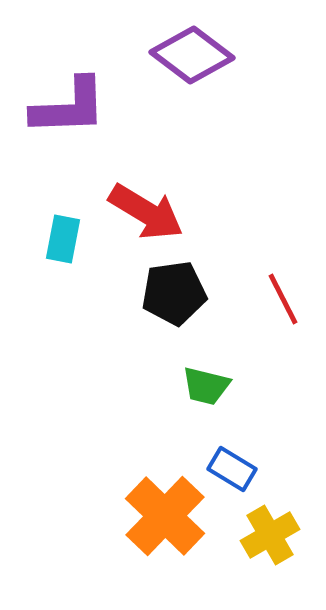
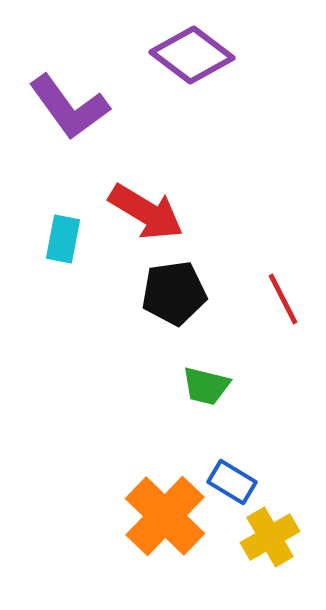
purple L-shape: rotated 56 degrees clockwise
blue rectangle: moved 13 px down
yellow cross: moved 2 px down
